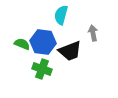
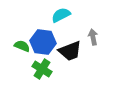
cyan semicircle: rotated 48 degrees clockwise
gray arrow: moved 4 px down
green semicircle: moved 2 px down
green cross: rotated 12 degrees clockwise
